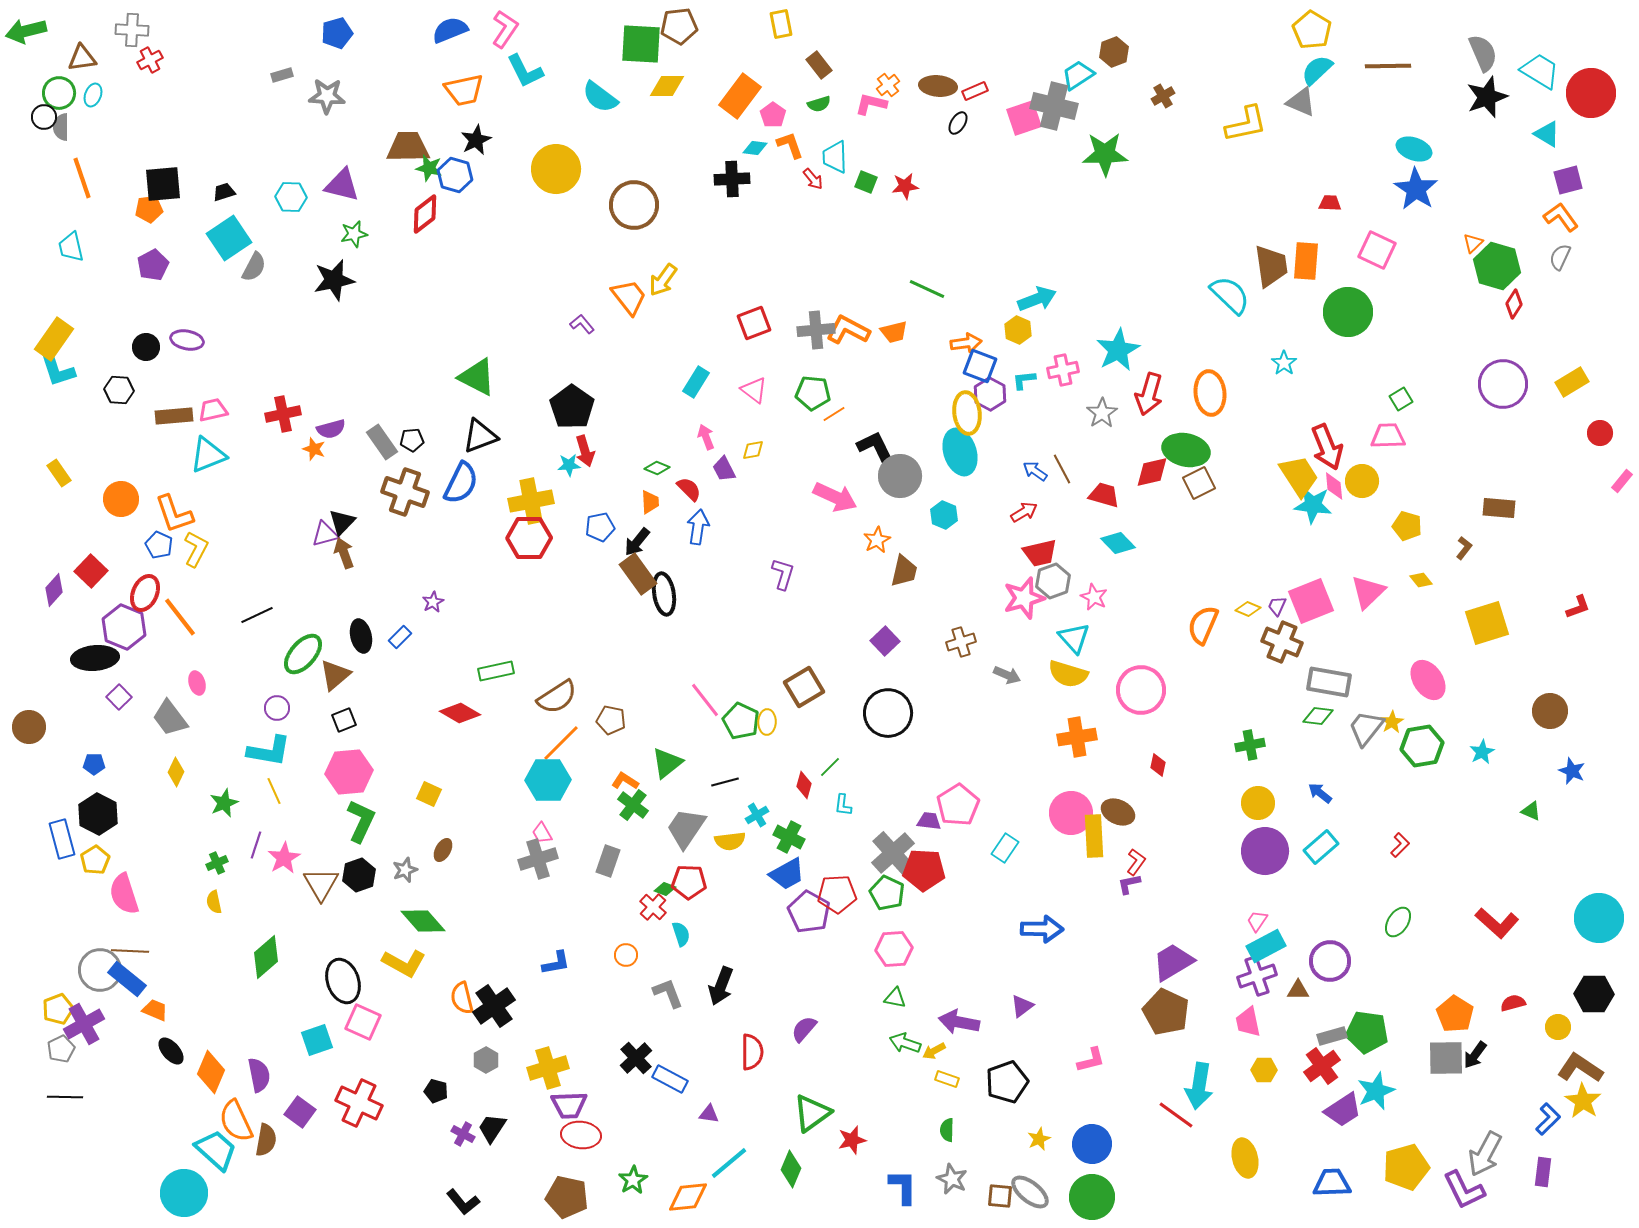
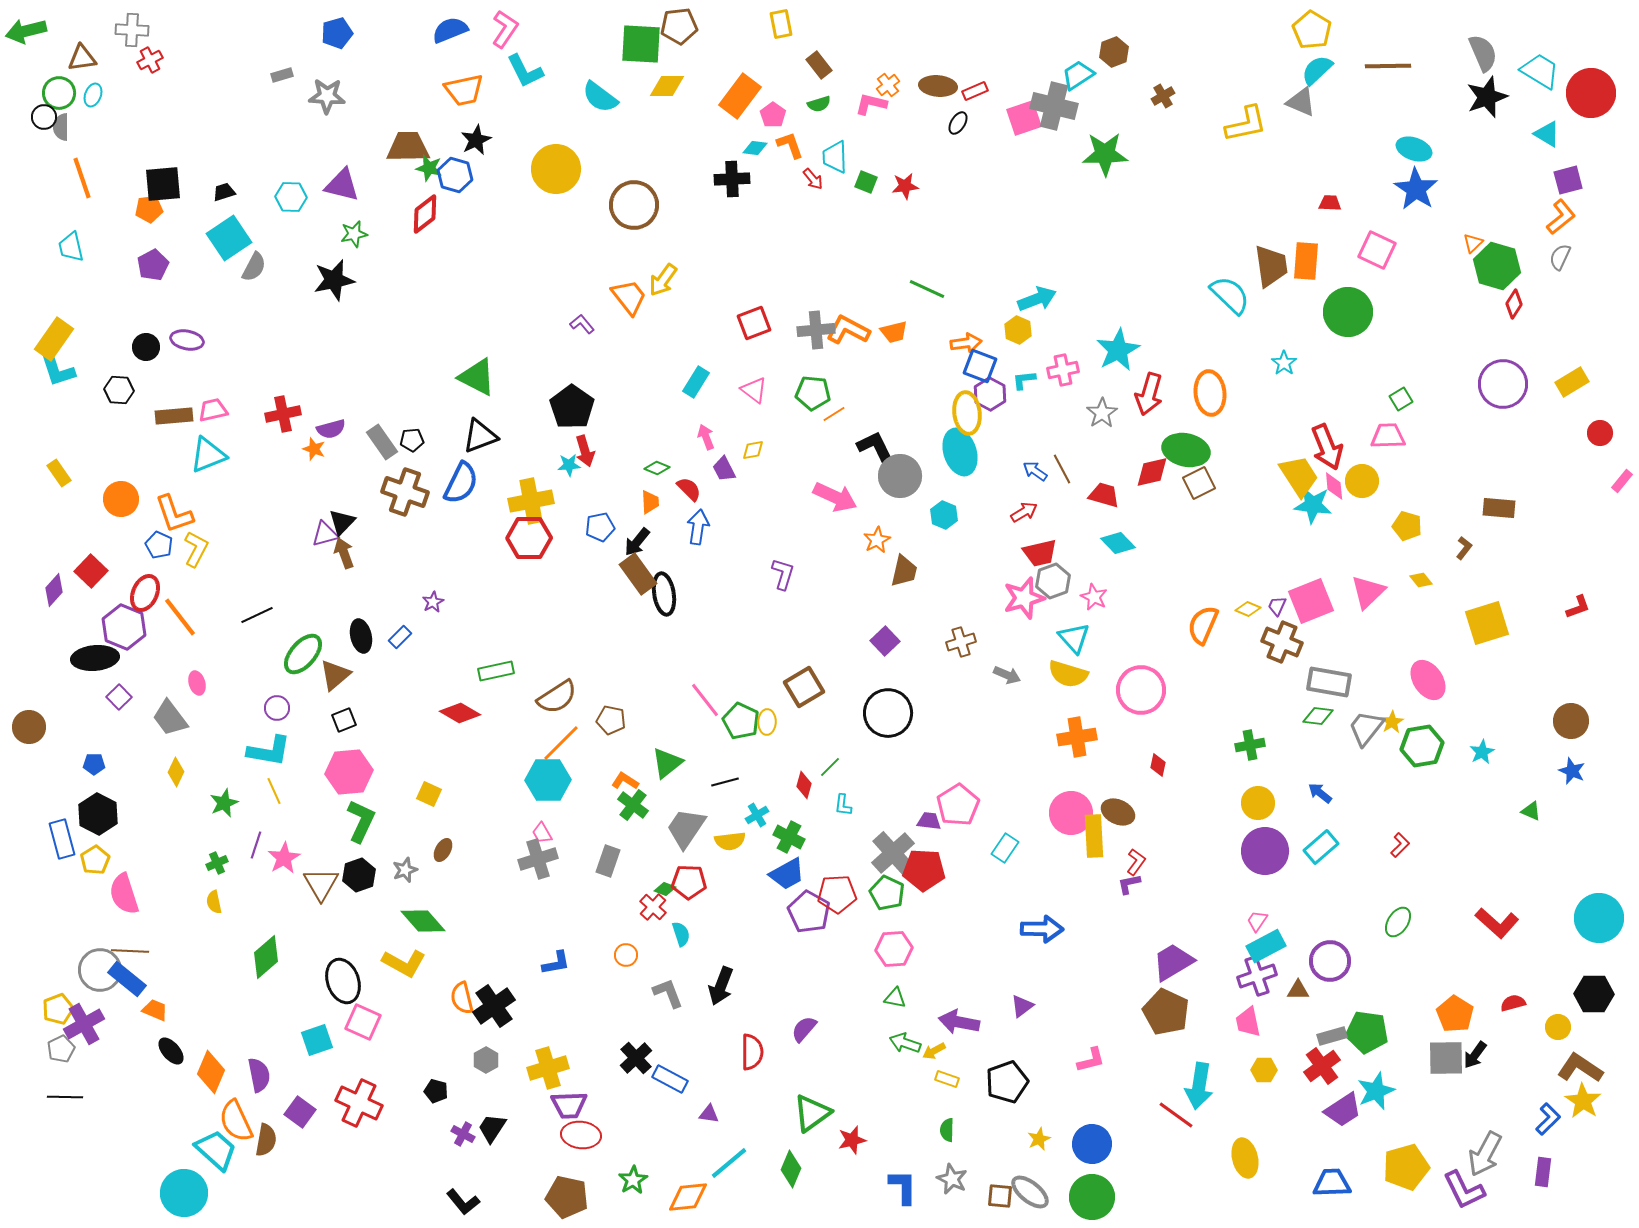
orange L-shape at (1561, 217): rotated 87 degrees clockwise
brown circle at (1550, 711): moved 21 px right, 10 px down
